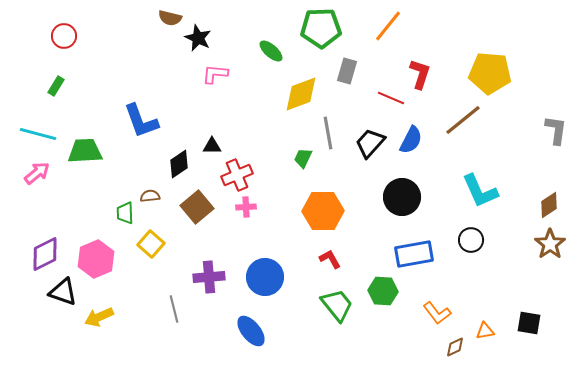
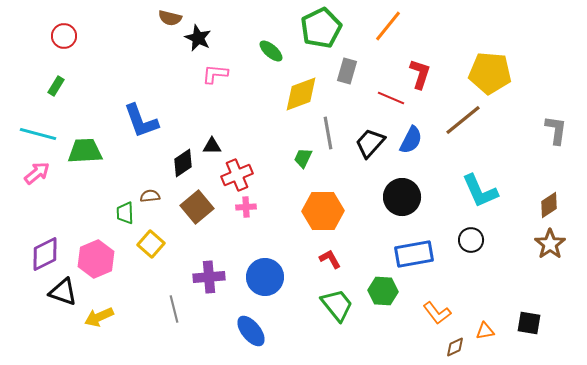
green pentagon at (321, 28): rotated 24 degrees counterclockwise
black diamond at (179, 164): moved 4 px right, 1 px up
